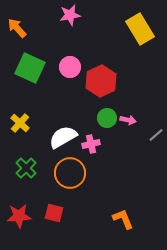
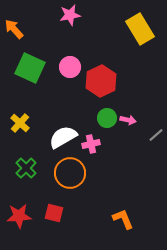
orange arrow: moved 3 px left, 1 px down
